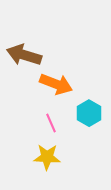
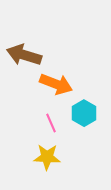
cyan hexagon: moved 5 px left
